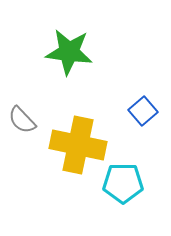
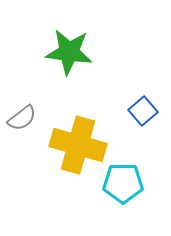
gray semicircle: moved 2 px up; rotated 84 degrees counterclockwise
yellow cross: rotated 4 degrees clockwise
